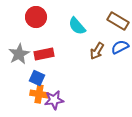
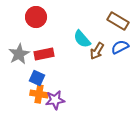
cyan semicircle: moved 5 px right, 13 px down
purple star: moved 1 px right
